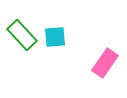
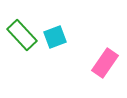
cyan square: rotated 15 degrees counterclockwise
